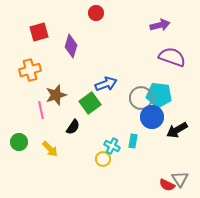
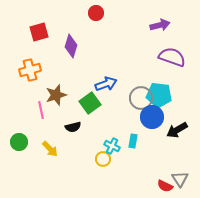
black semicircle: rotated 42 degrees clockwise
red semicircle: moved 2 px left, 1 px down
